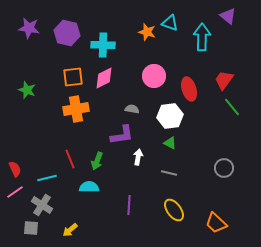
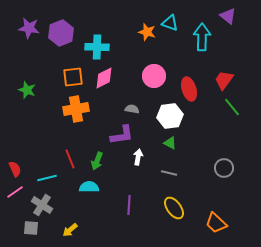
purple hexagon: moved 6 px left; rotated 25 degrees clockwise
cyan cross: moved 6 px left, 2 px down
yellow ellipse: moved 2 px up
